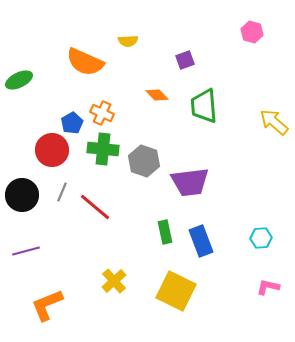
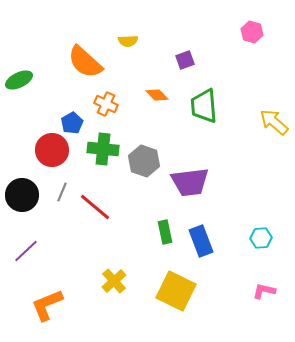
orange semicircle: rotated 18 degrees clockwise
orange cross: moved 4 px right, 9 px up
purple line: rotated 28 degrees counterclockwise
pink L-shape: moved 4 px left, 4 px down
